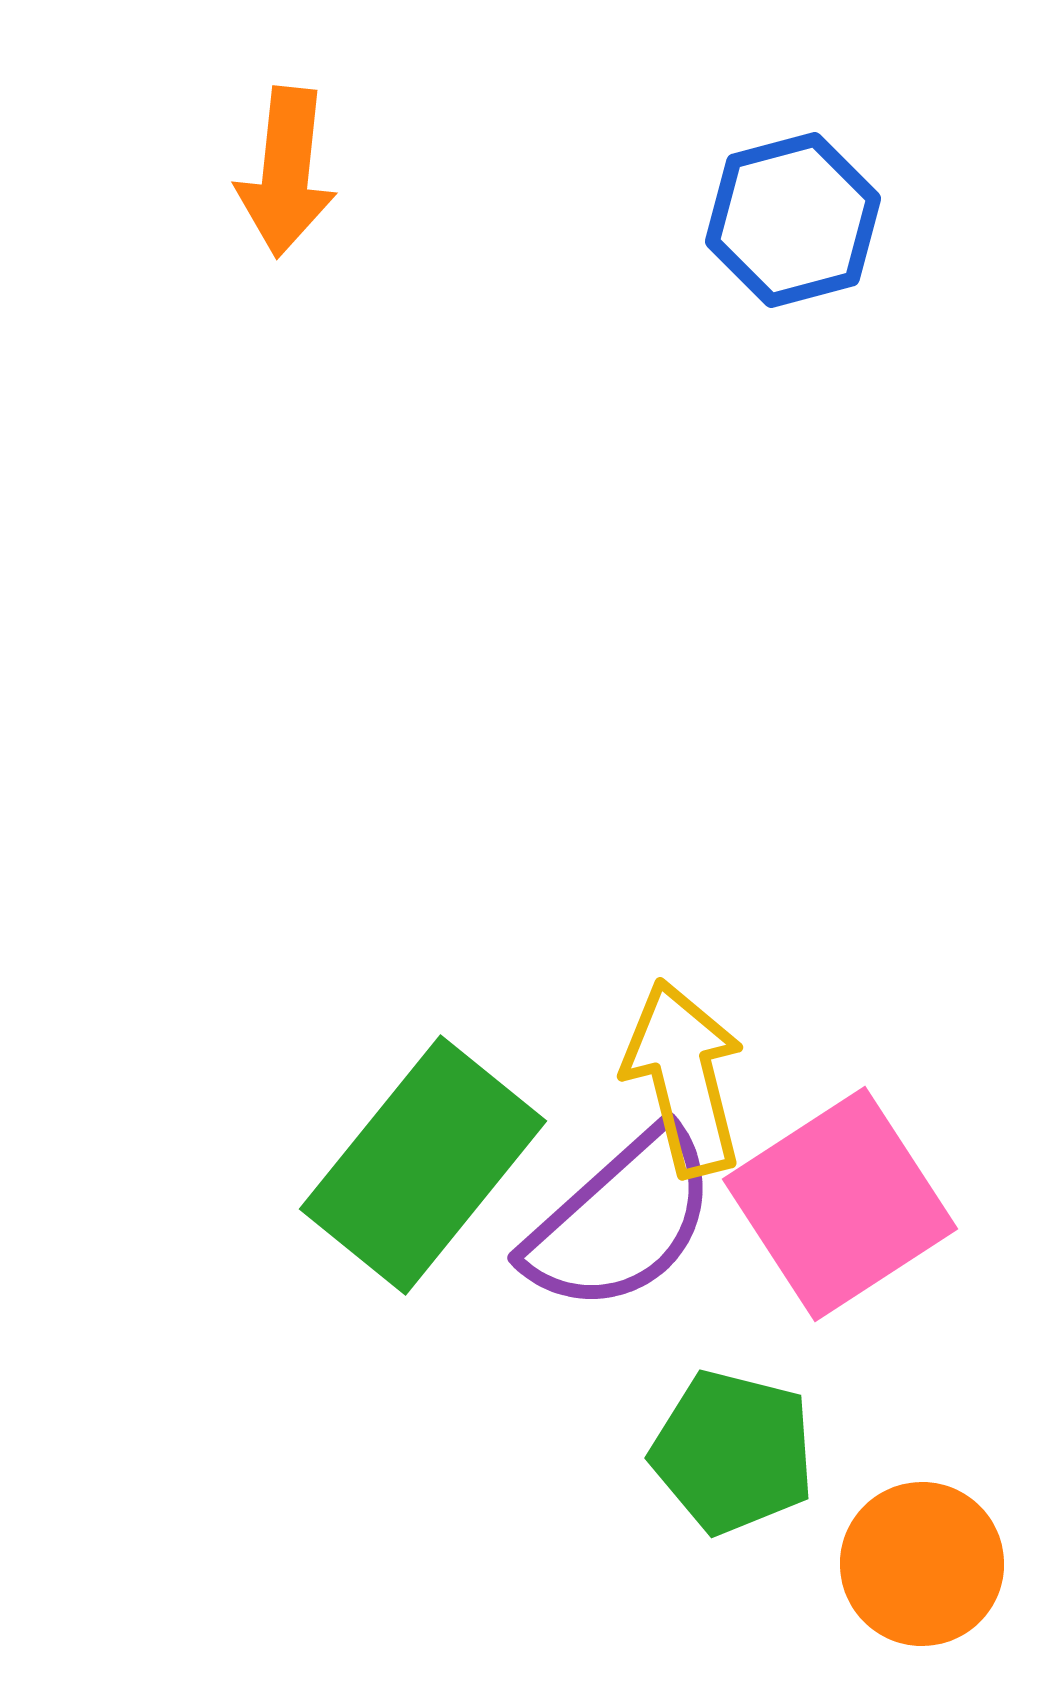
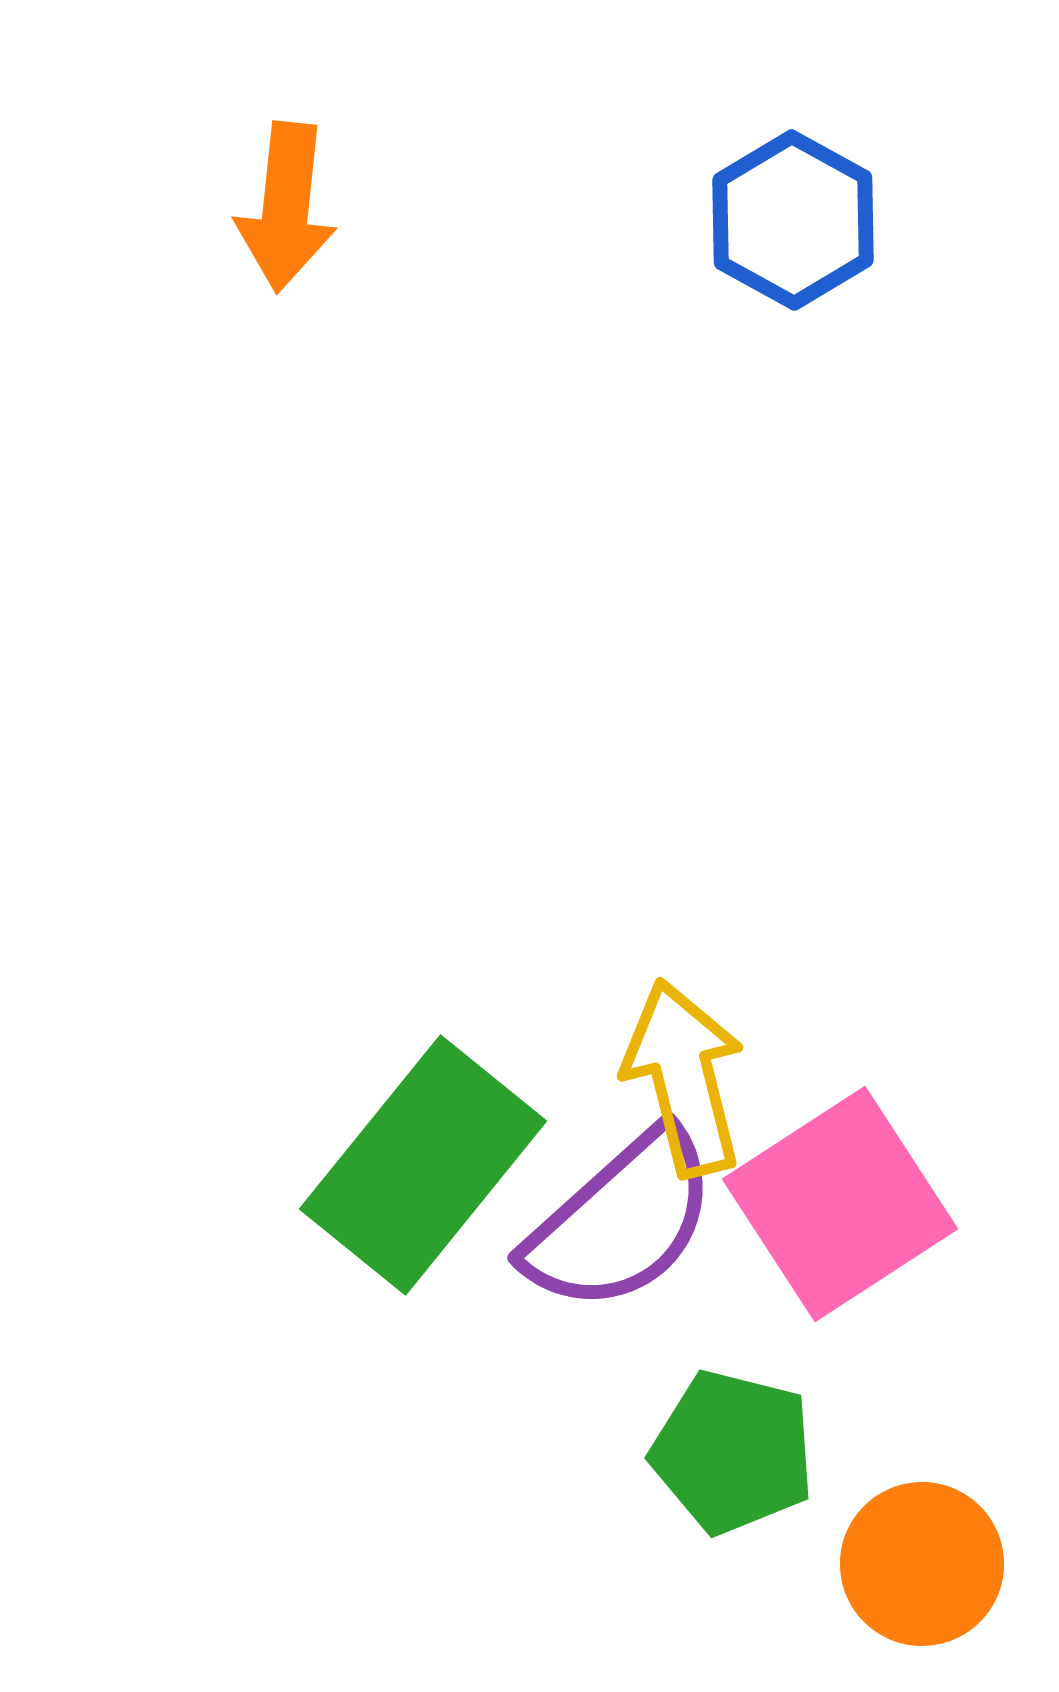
orange arrow: moved 35 px down
blue hexagon: rotated 16 degrees counterclockwise
